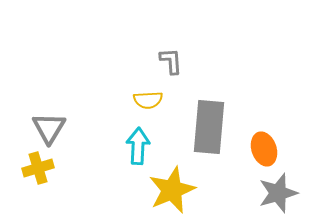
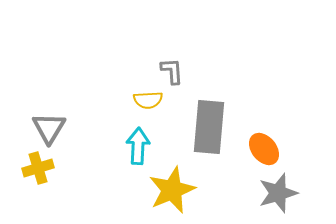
gray L-shape: moved 1 px right, 10 px down
orange ellipse: rotated 20 degrees counterclockwise
